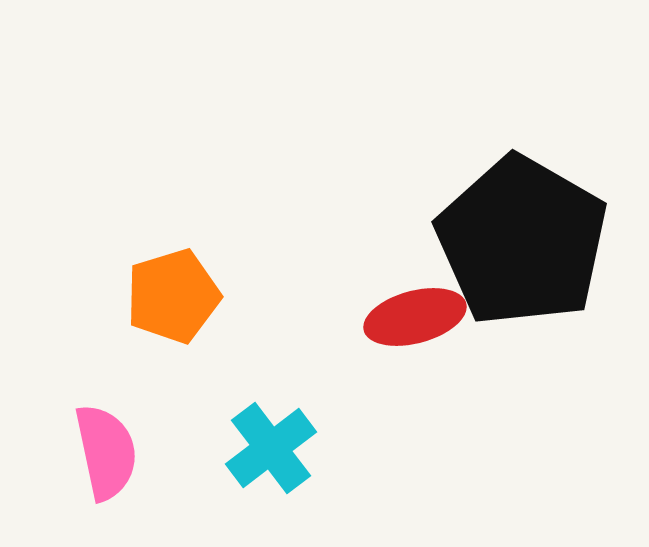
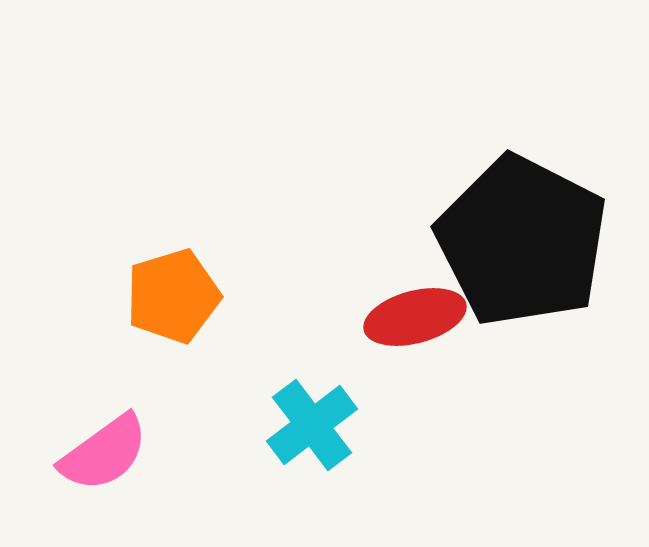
black pentagon: rotated 3 degrees counterclockwise
cyan cross: moved 41 px right, 23 px up
pink semicircle: moved 2 px left, 1 px down; rotated 66 degrees clockwise
